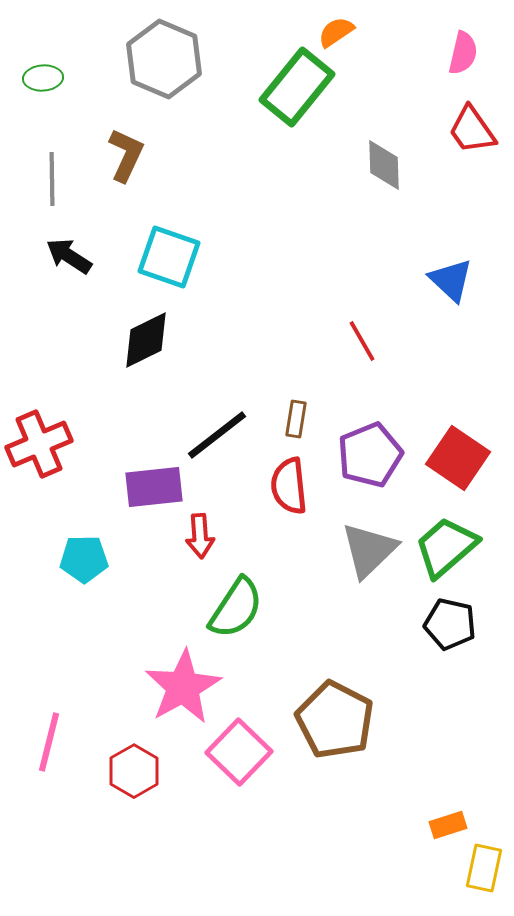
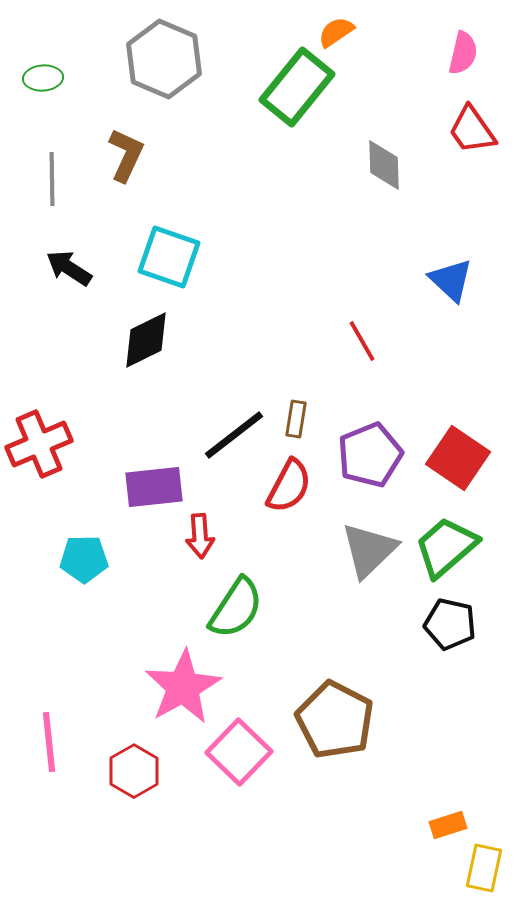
black arrow: moved 12 px down
black line: moved 17 px right
red semicircle: rotated 146 degrees counterclockwise
pink line: rotated 20 degrees counterclockwise
